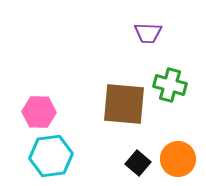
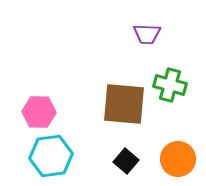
purple trapezoid: moved 1 px left, 1 px down
black square: moved 12 px left, 2 px up
